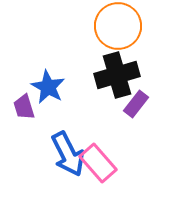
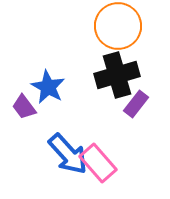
purple trapezoid: rotated 20 degrees counterclockwise
blue arrow: rotated 15 degrees counterclockwise
